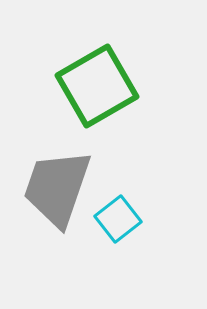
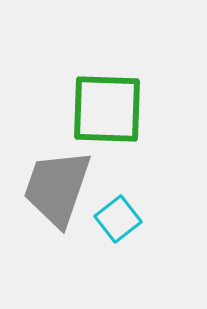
green square: moved 10 px right, 23 px down; rotated 32 degrees clockwise
